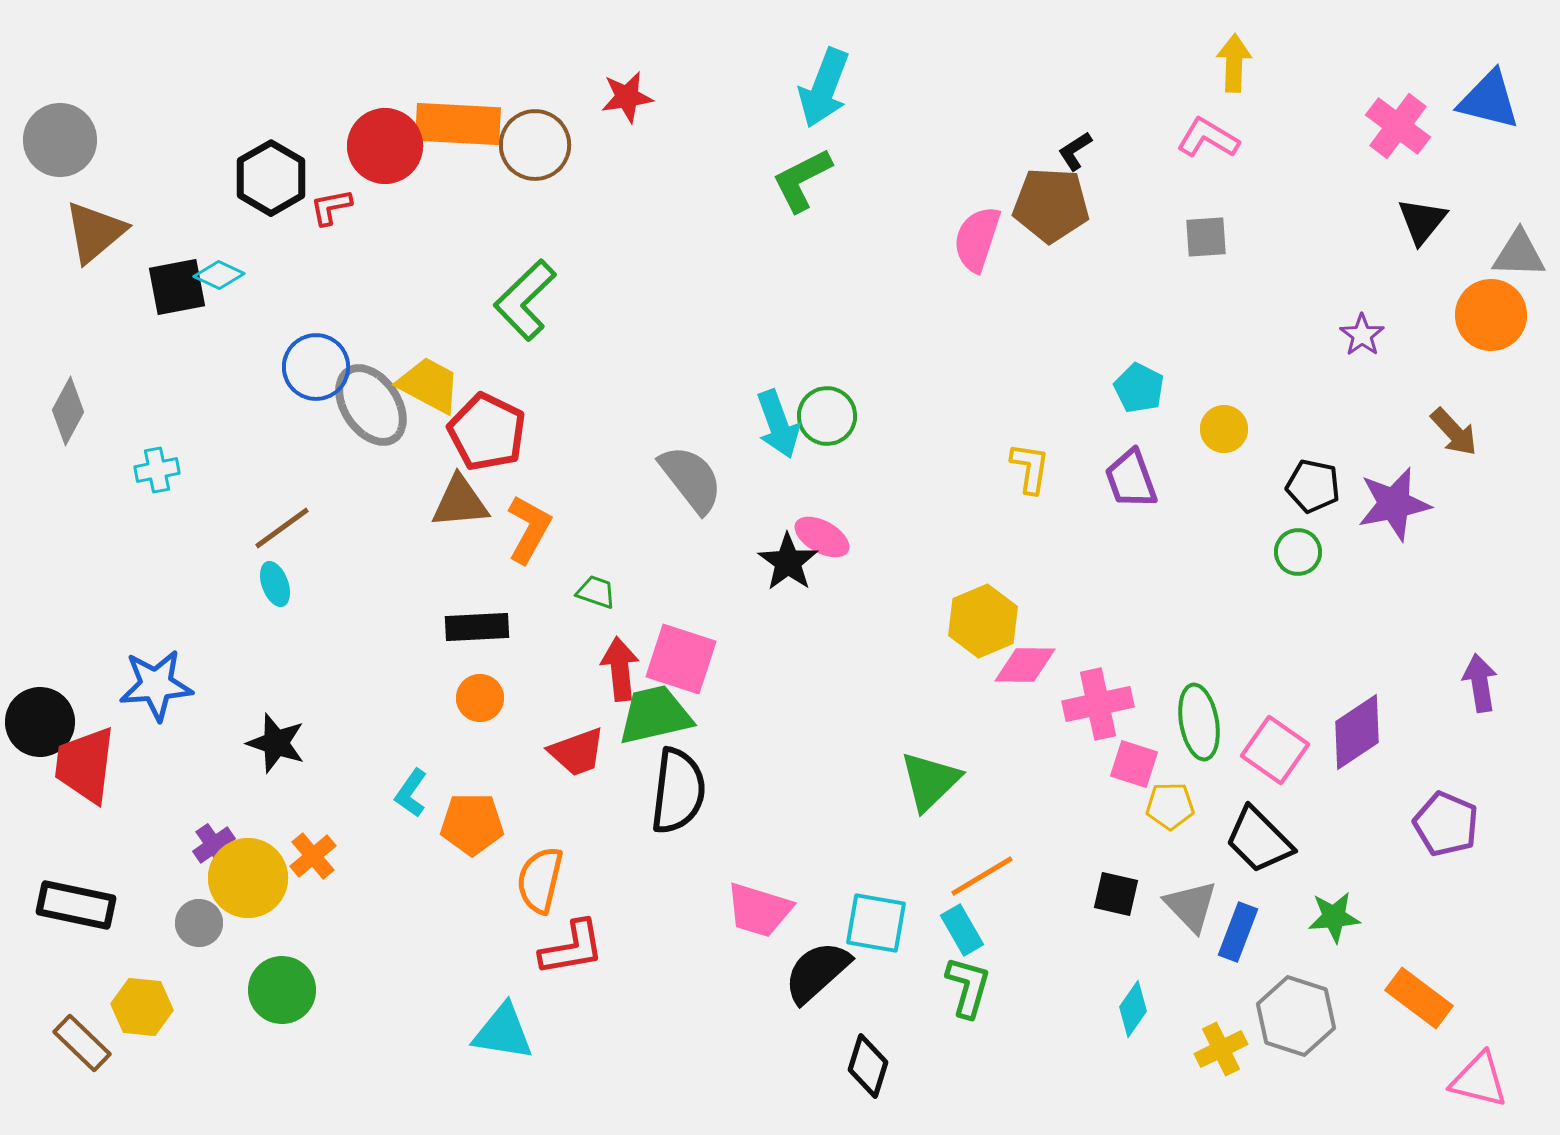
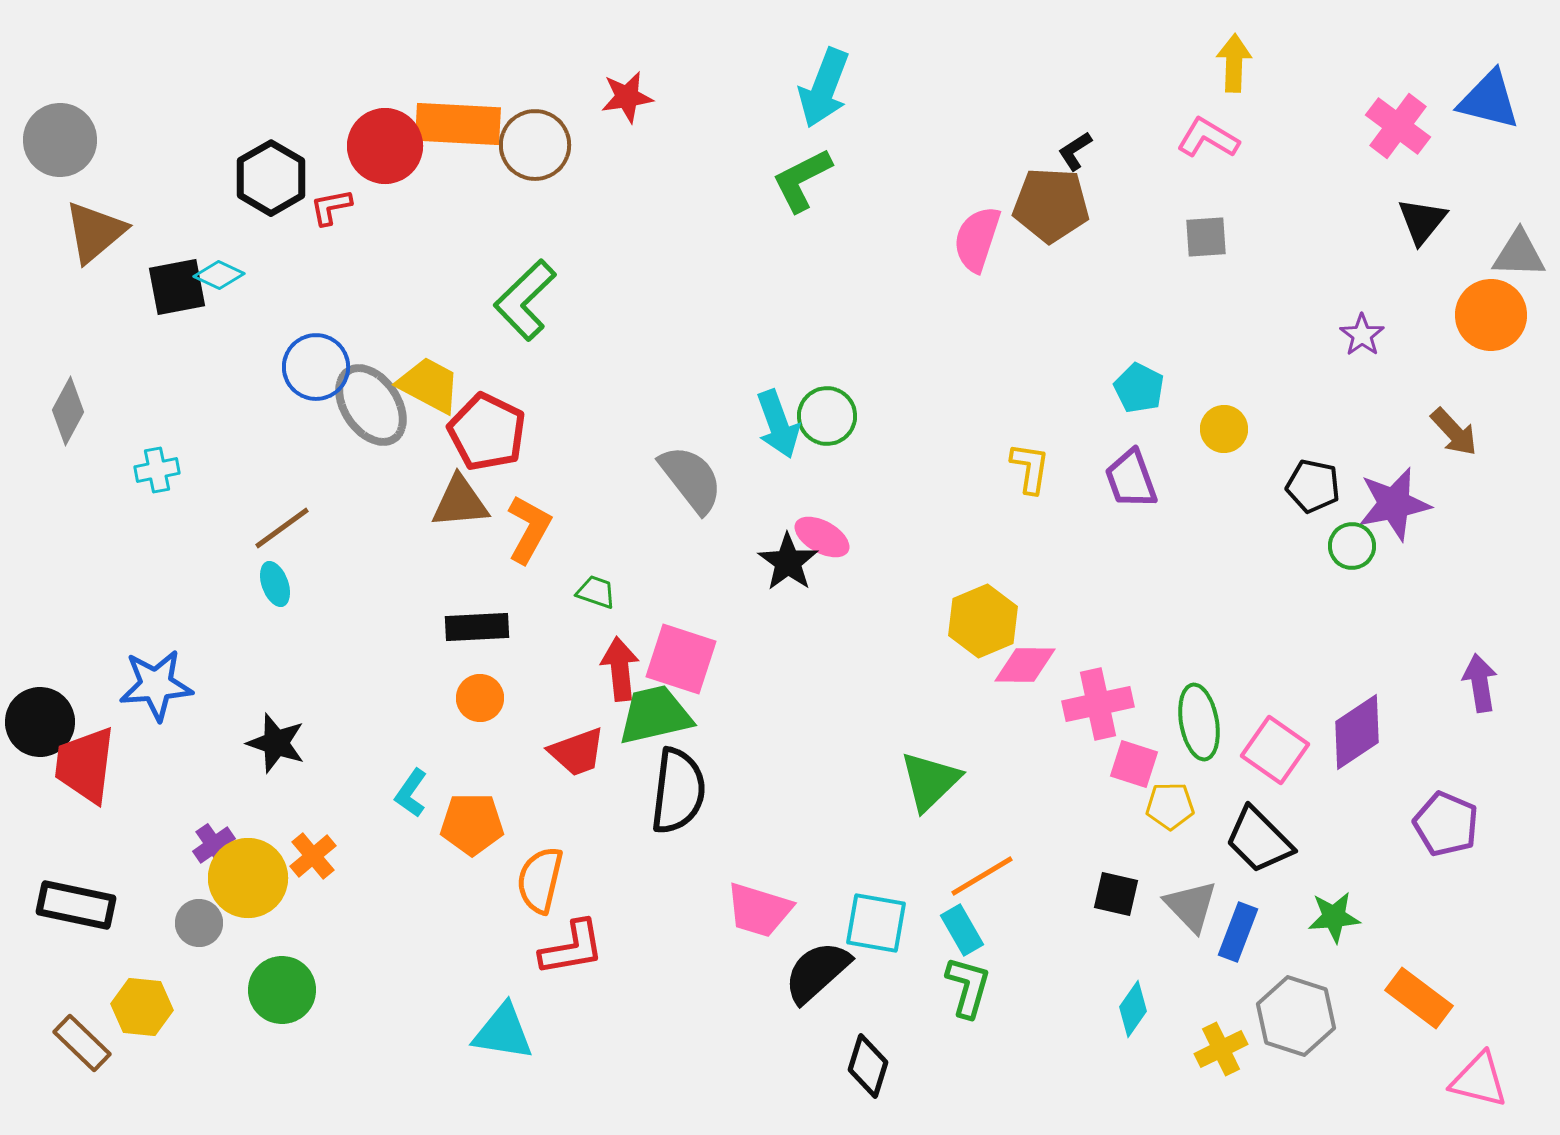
green circle at (1298, 552): moved 54 px right, 6 px up
